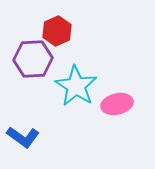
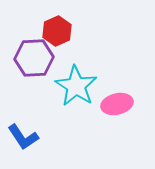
purple hexagon: moved 1 px right, 1 px up
blue L-shape: rotated 20 degrees clockwise
